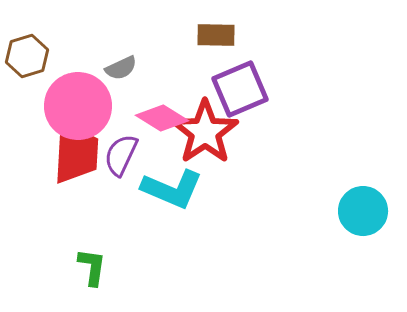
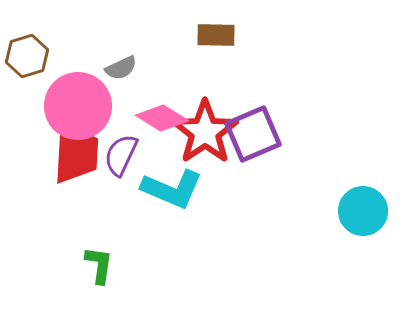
purple square: moved 13 px right, 45 px down
green L-shape: moved 7 px right, 2 px up
